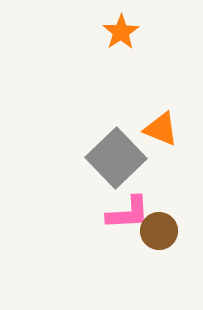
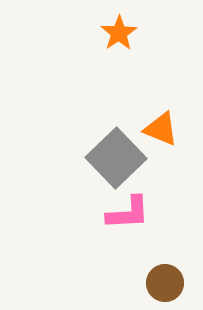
orange star: moved 2 px left, 1 px down
brown circle: moved 6 px right, 52 px down
